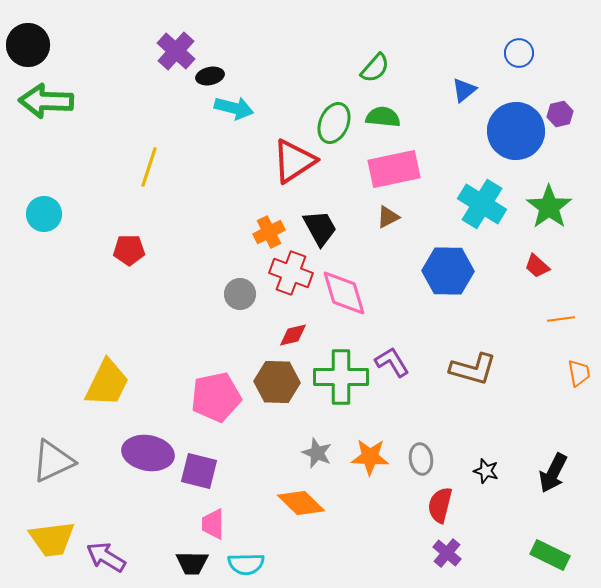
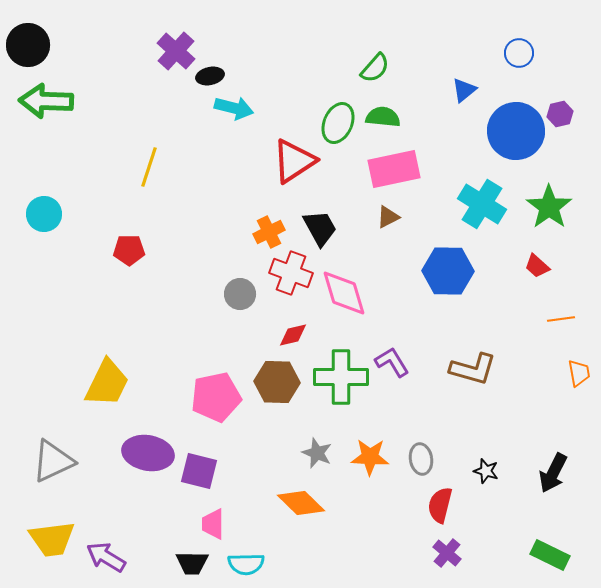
green ellipse at (334, 123): moved 4 px right
